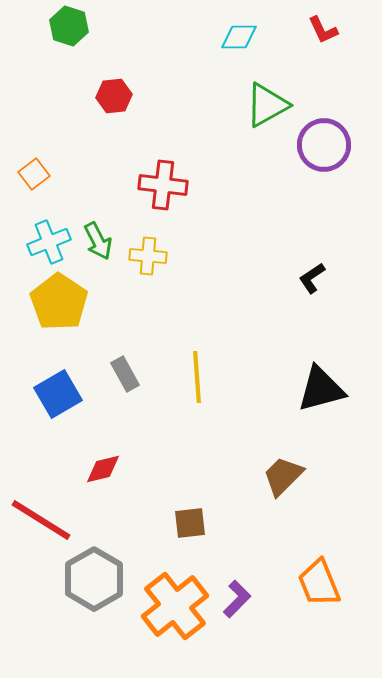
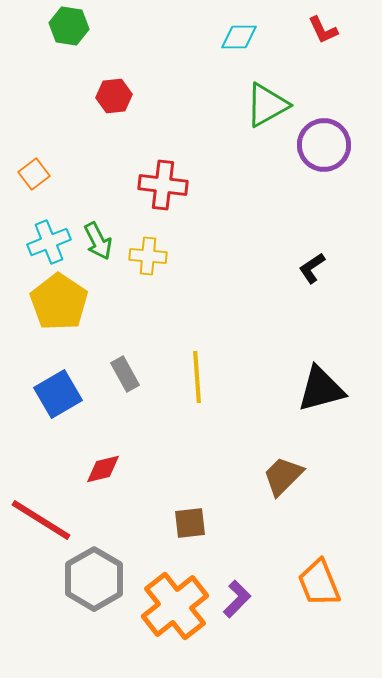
green hexagon: rotated 9 degrees counterclockwise
black L-shape: moved 10 px up
